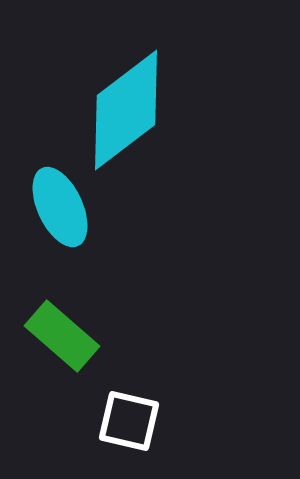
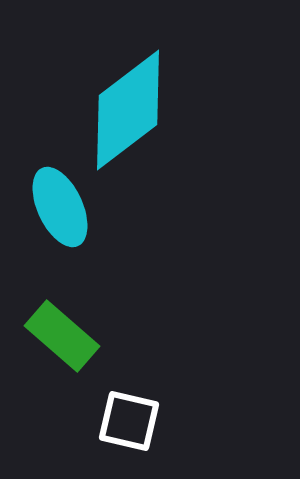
cyan diamond: moved 2 px right
